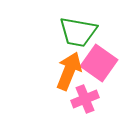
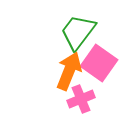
green trapezoid: rotated 117 degrees clockwise
pink cross: moved 4 px left
